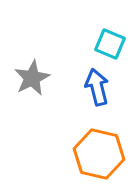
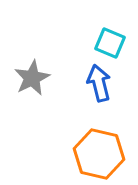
cyan square: moved 1 px up
blue arrow: moved 2 px right, 4 px up
